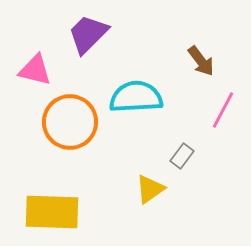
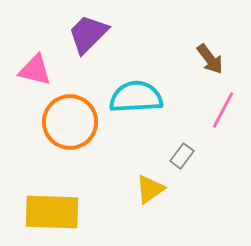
brown arrow: moved 9 px right, 2 px up
